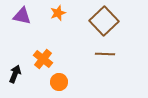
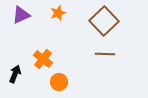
purple triangle: moved 1 px left, 1 px up; rotated 36 degrees counterclockwise
